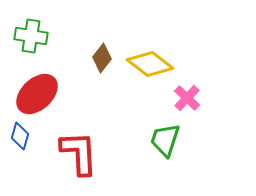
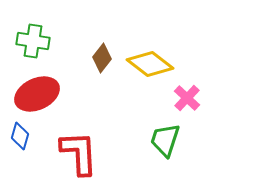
green cross: moved 2 px right, 5 px down
red ellipse: rotated 18 degrees clockwise
